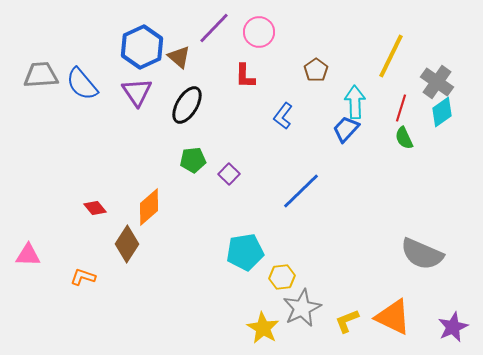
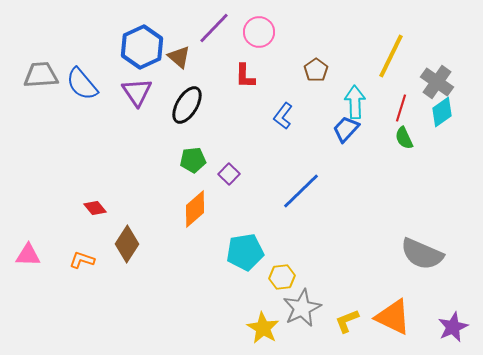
orange diamond: moved 46 px right, 2 px down
orange L-shape: moved 1 px left, 17 px up
